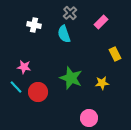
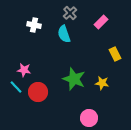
pink star: moved 3 px down
green star: moved 3 px right, 1 px down
yellow star: rotated 16 degrees clockwise
